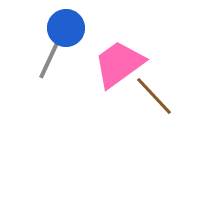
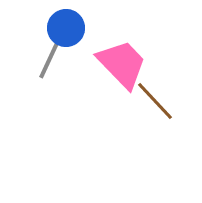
pink trapezoid: moved 3 px right; rotated 82 degrees clockwise
brown line: moved 1 px right, 5 px down
